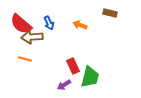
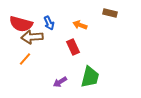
red semicircle: rotated 25 degrees counterclockwise
orange line: rotated 64 degrees counterclockwise
red rectangle: moved 19 px up
purple arrow: moved 4 px left, 3 px up
